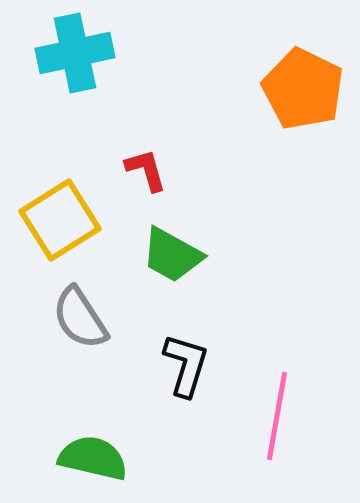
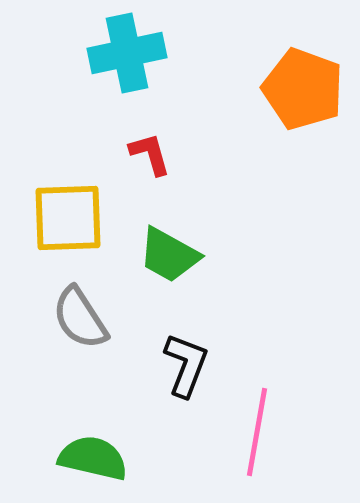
cyan cross: moved 52 px right
orange pentagon: rotated 6 degrees counterclockwise
red L-shape: moved 4 px right, 16 px up
yellow square: moved 8 px right, 2 px up; rotated 30 degrees clockwise
green trapezoid: moved 3 px left
black L-shape: rotated 4 degrees clockwise
pink line: moved 20 px left, 16 px down
